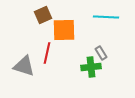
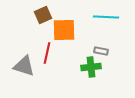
gray rectangle: moved 2 px up; rotated 48 degrees counterclockwise
